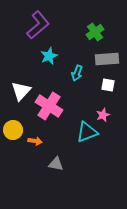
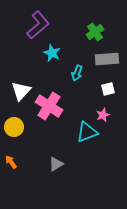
cyan star: moved 3 px right, 3 px up; rotated 24 degrees counterclockwise
white square: moved 4 px down; rotated 24 degrees counterclockwise
yellow circle: moved 1 px right, 3 px up
orange arrow: moved 24 px left, 21 px down; rotated 136 degrees counterclockwise
gray triangle: rotated 42 degrees counterclockwise
